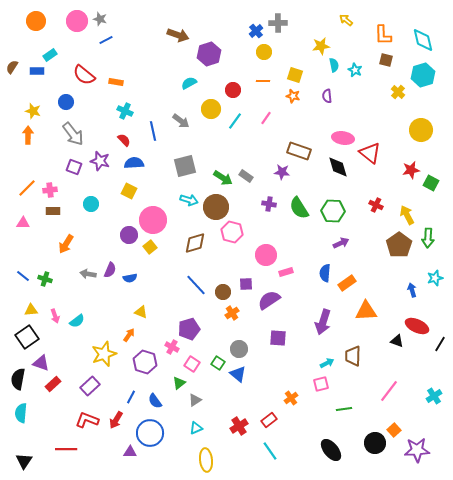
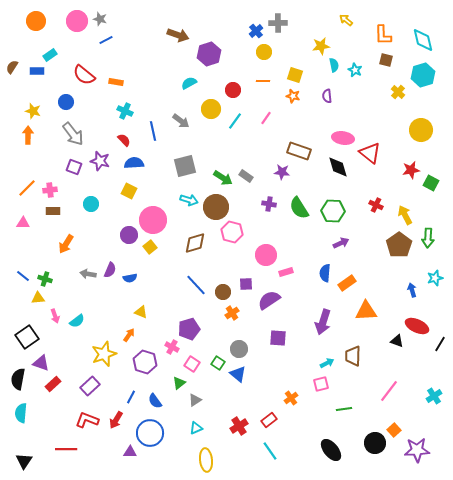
yellow arrow at (407, 215): moved 2 px left
yellow triangle at (31, 310): moved 7 px right, 12 px up
